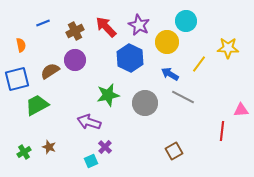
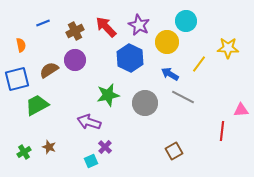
brown semicircle: moved 1 px left, 1 px up
